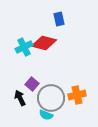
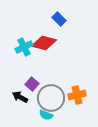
blue rectangle: rotated 32 degrees counterclockwise
black arrow: moved 1 px up; rotated 35 degrees counterclockwise
